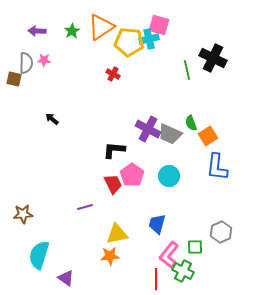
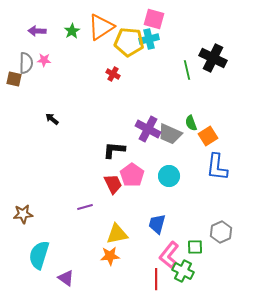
pink square: moved 5 px left, 6 px up
